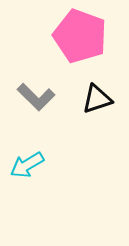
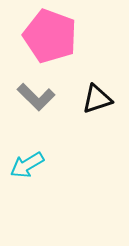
pink pentagon: moved 30 px left
